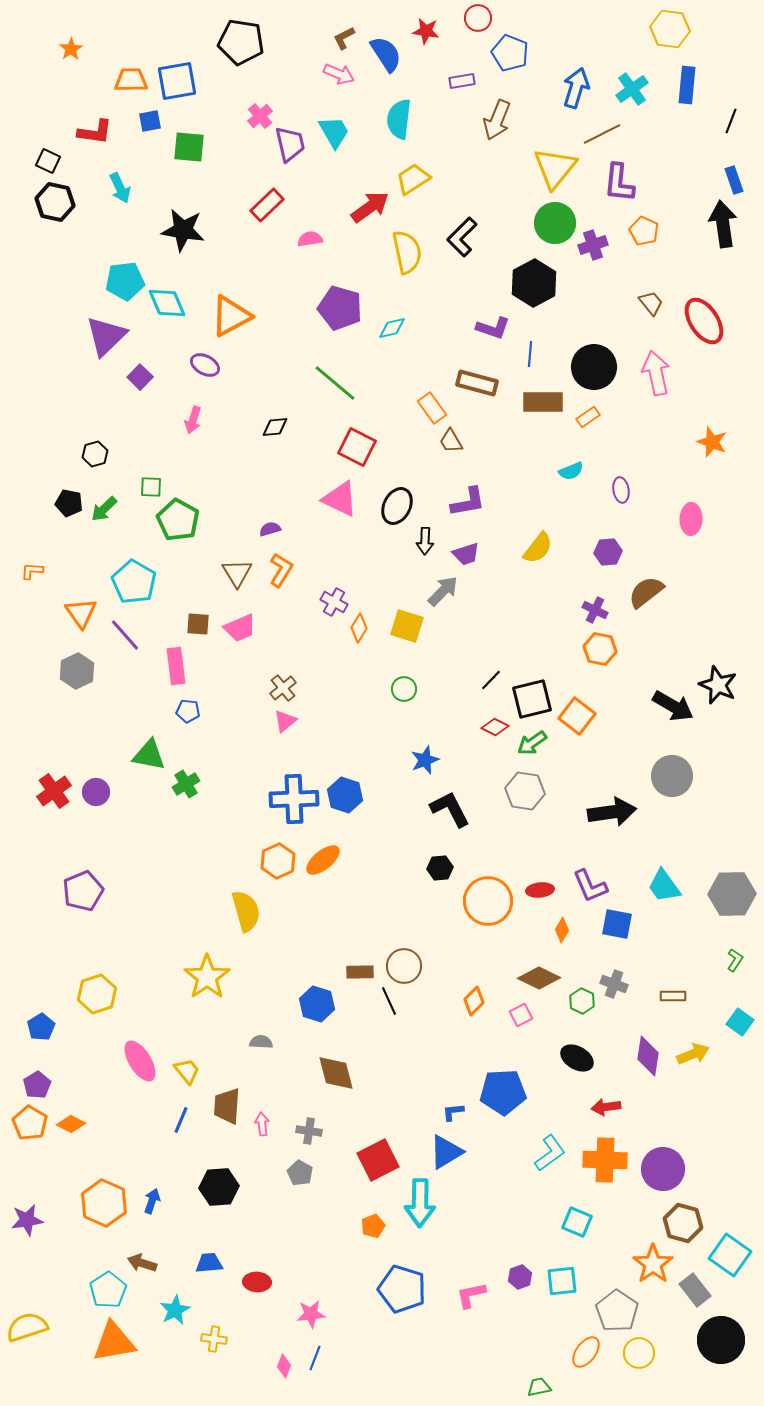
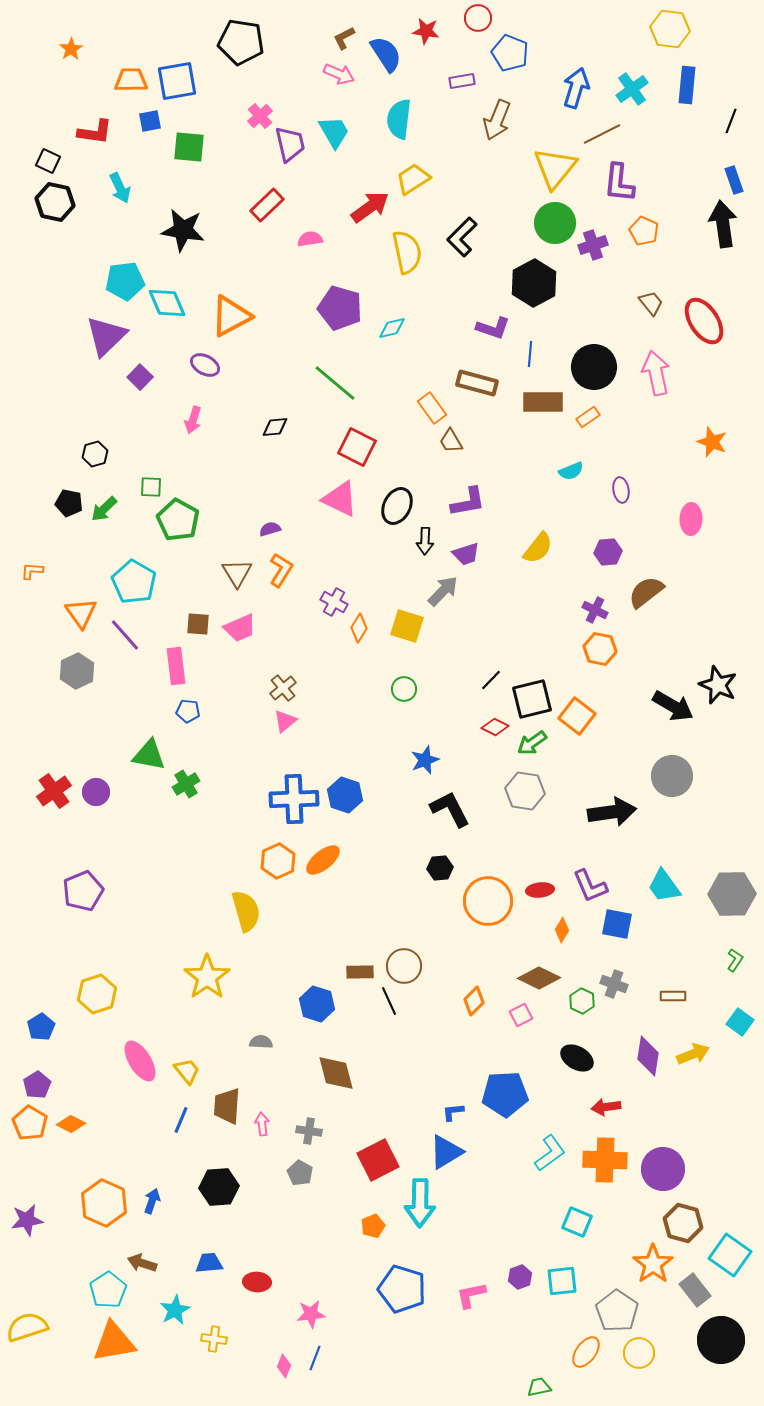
blue pentagon at (503, 1092): moved 2 px right, 2 px down
